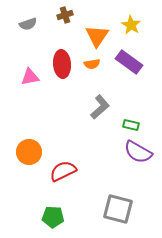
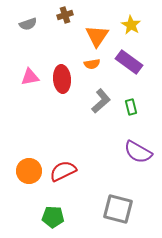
red ellipse: moved 15 px down
gray L-shape: moved 1 px right, 6 px up
green rectangle: moved 18 px up; rotated 63 degrees clockwise
orange circle: moved 19 px down
